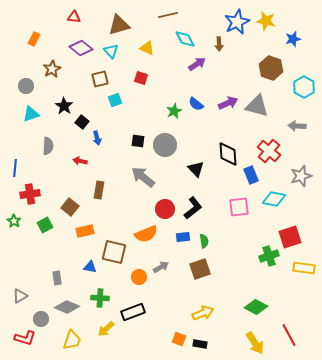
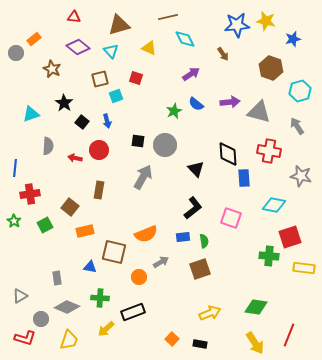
brown line at (168, 15): moved 2 px down
blue star at (237, 22): moved 3 px down; rotated 20 degrees clockwise
orange rectangle at (34, 39): rotated 24 degrees clockwise
brown arrow at (219, 44): moved 4 px right, 10 px down; rotated 32 degrees counterclockwise
purple diamond at (81, 48): moved 3 px left, 1 px up
yellow triangle at (147, 48): moved 2 px right
purple arrow at (197, 64): moved 6 px left, 10 px down
brown star at (52, 69): rotated 18 degrees counterclockwise
red square at (141, 78): moved 5 px left
gray circle at (26, 86): moved 10 px left, 33 px up
cyan hexagon at (304, 87): moved 4 px left, 4 px down; rotated 15 degrees clockwise
cyan square at (115, 100): moved 1 px right, 4 px up
purple arrow at (228, 103): moved 2 px right, 1 px up; rotated 18 degrees clockwise
black star at (64, 106): moved 3 px up
gray triangle at (257, 106): moved 2 px right, 6 px down
gray arrow at (297, 126): rotated 54 degrees clockwise
blue arrow at (97, 138): moved 10 px right, 17 px up
red cross at (269, 151): rotated 30 degrees counterclockwise
red arrow at (80, 161): moved 5 px left, 3 px up
blue rectangle at (251, 175): moved 7 px left, 3 px down; rotated 18 degrees clockwise
gray star at (301, 176): rotated 30 degrees clockwise
gray arrow at (143, 177): rotated 80 degrees clockwise
cyan diamond at (274, 199): moved 6 px down
pink square at (239, 207): moved 8 px left, 11 px down; rotated 25 degrees clockwise
red circle at (165, 209): moved 66 px left, 59 px up
green cross at (269, 256): rotated 24 degrees clockwise
gray arrow at (161, 267): moved 5 px up
green diamond at (256, 307): rotated 20 degrees counterclockwise
yellow arrow at (203, 313): moved 7 px right
red line at (289, 335): rotated 50 degrees clockwise
orange square at (179, 339): moved 7 px left; rotated 24 degrees clockwise
yellow trapezoid at (72, 340): moved 3 px left
